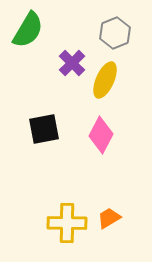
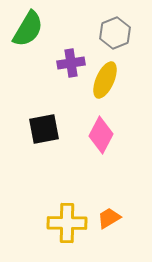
green semicircle: moved 1 px up
purple cross: moved 1 px left; rotated 36 degrees clockwise
